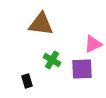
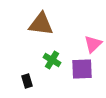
pink triangle: rotated 18 degrees counterclockwise
